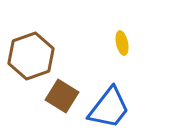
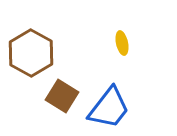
brown hexagon: moved 3 px up; rotated 12 degrees counterclockwise
